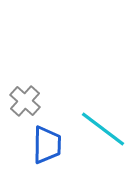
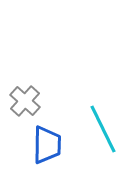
cyan line: rotated 27 degrees clockwise
